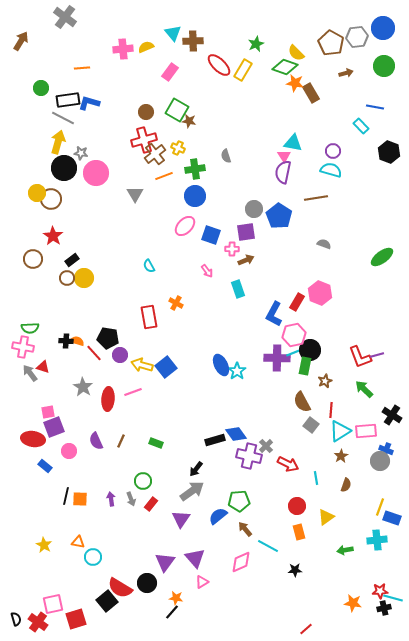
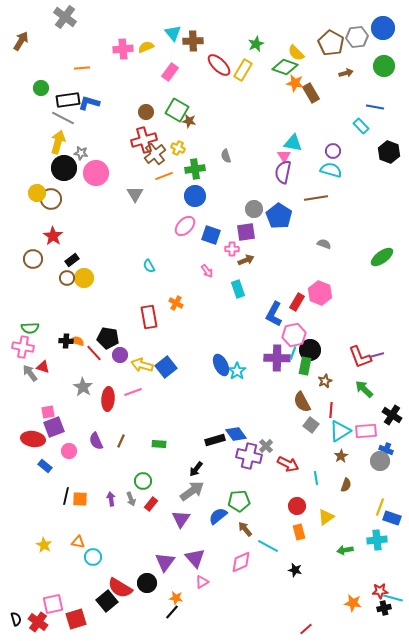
cyan line at (293, 353): rotated 48 degrees counterclockwise
green rectangle at (156, 443): moved 3 px right, 1 px down; rotated 16 degrees counterclockwise
black star at (295, 570): rotated 16 degrees clockwise
